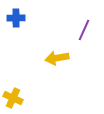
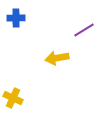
purple line: rotated 35 degrees clockwise
